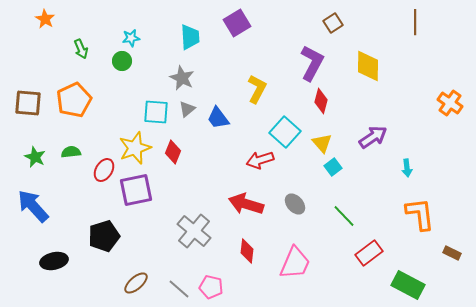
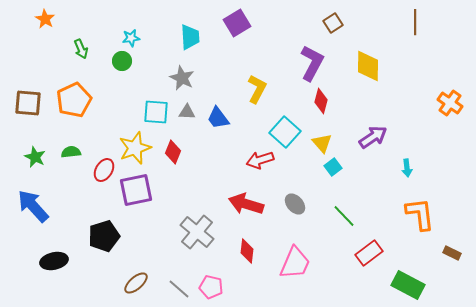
gray triangle at (187, 109): moved 3 px down; rotated 42 degrees clockwise
gray cross at (194, 231): moved 3 px right, 1 px down
